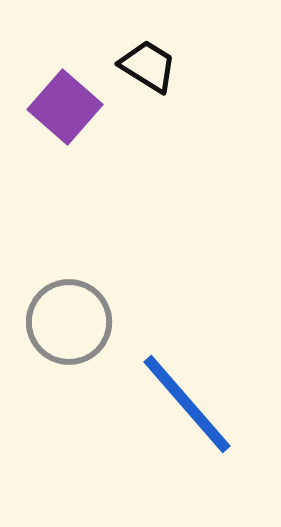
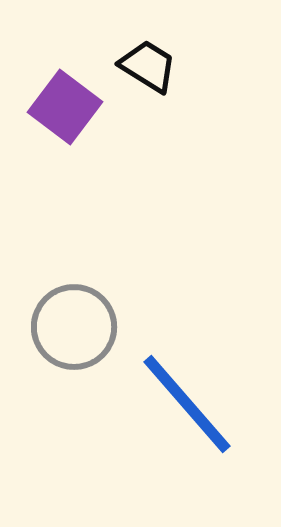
purple square: rotated 4 degrees counterclockwise
gray circle: moved 5 px right, 5 px down
